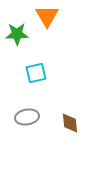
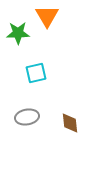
green star: moved 1 px right, 1 px up
